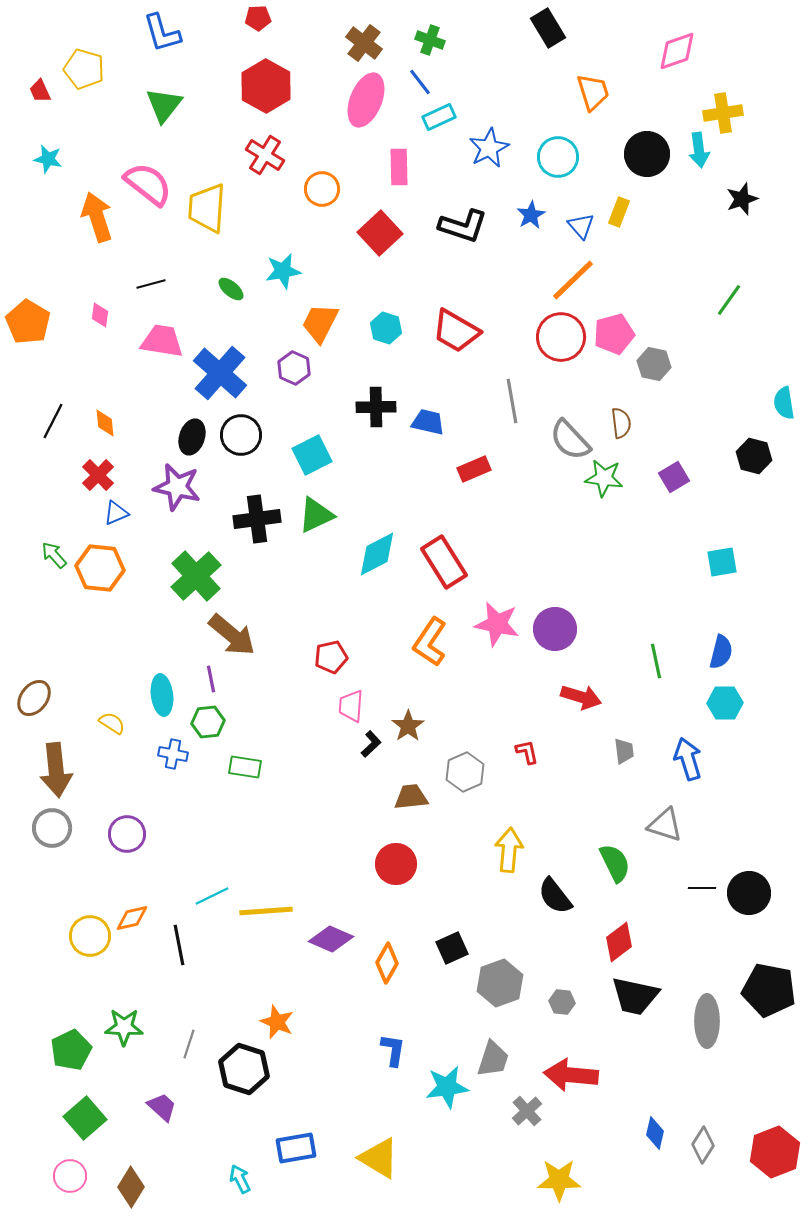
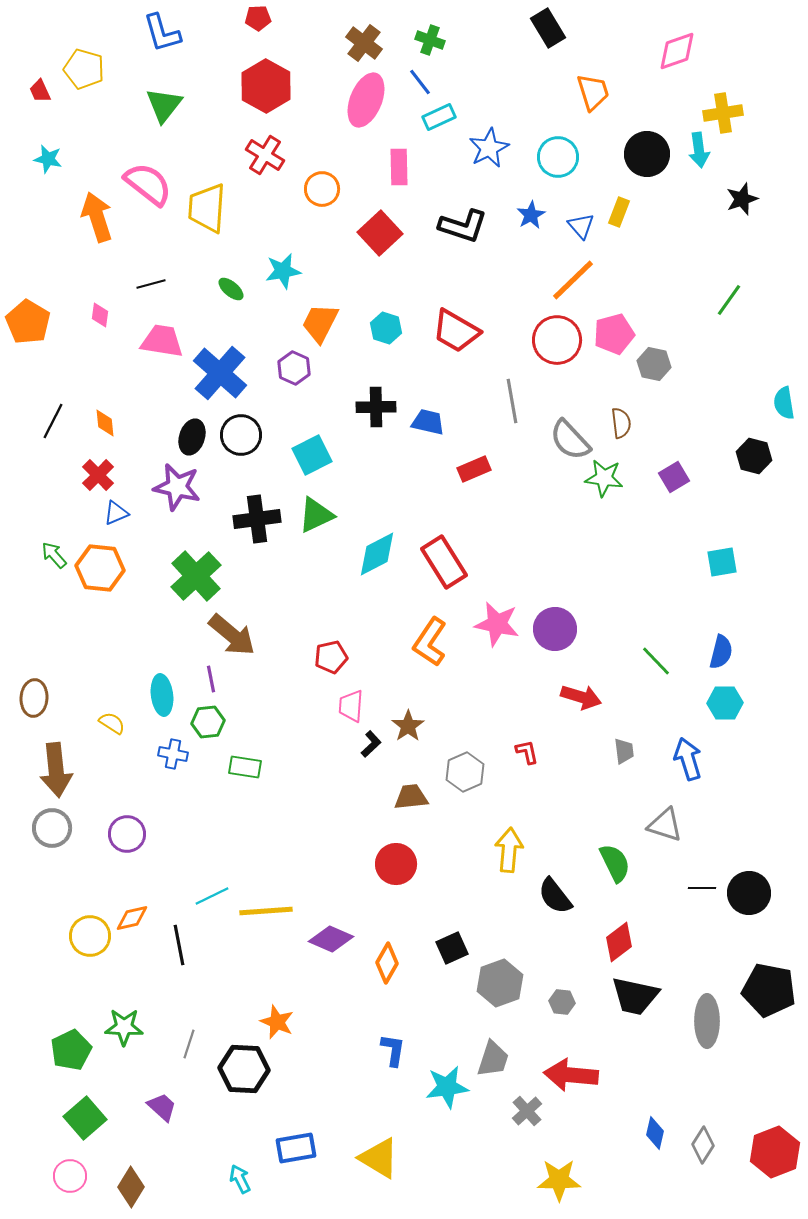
red circle at (561, 337): moved 4 px left, 3 px down
green line at (656, 661): rotated 32 degrees counterclockwise
brown ellipse at (34, 698): rotated 33 degrees counterclockwise
black hexagon at (244, 1069): rotated 15 degrees counterclockwise
